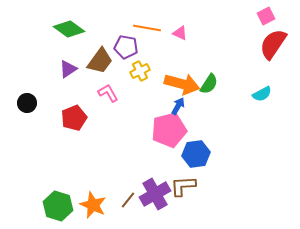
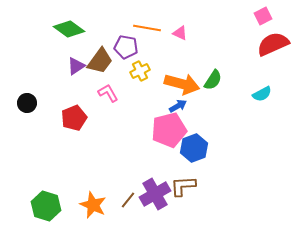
pink square: moved 3 px left
red semicircle: rotated 32 degrees clockwise
purple triangle: moved 8 px right, 3 px up
green semicircle: moved 4 px right, 4 px up
blue arrow: rotated 30 degrees clockwise
blue hexagon: moved 2 px left, 6 px up; rotated 12 degrees counterclockwise
green hexagon: moved 12 px left
